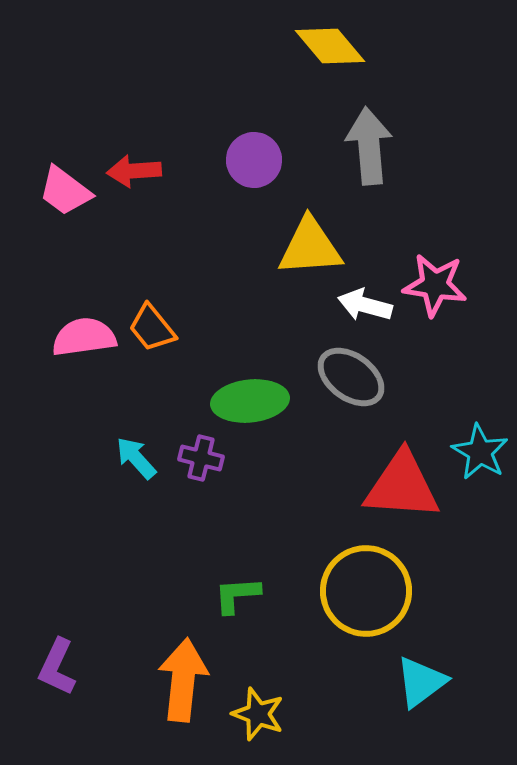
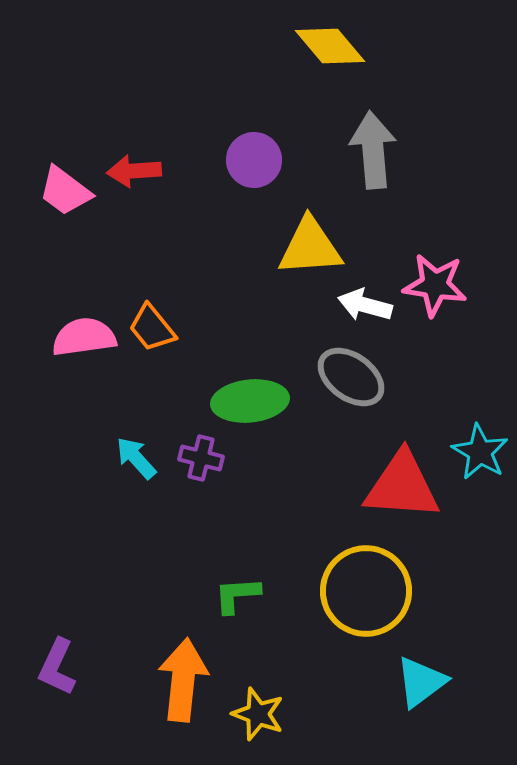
gray arrow: moved 4 px right, 4 px down
